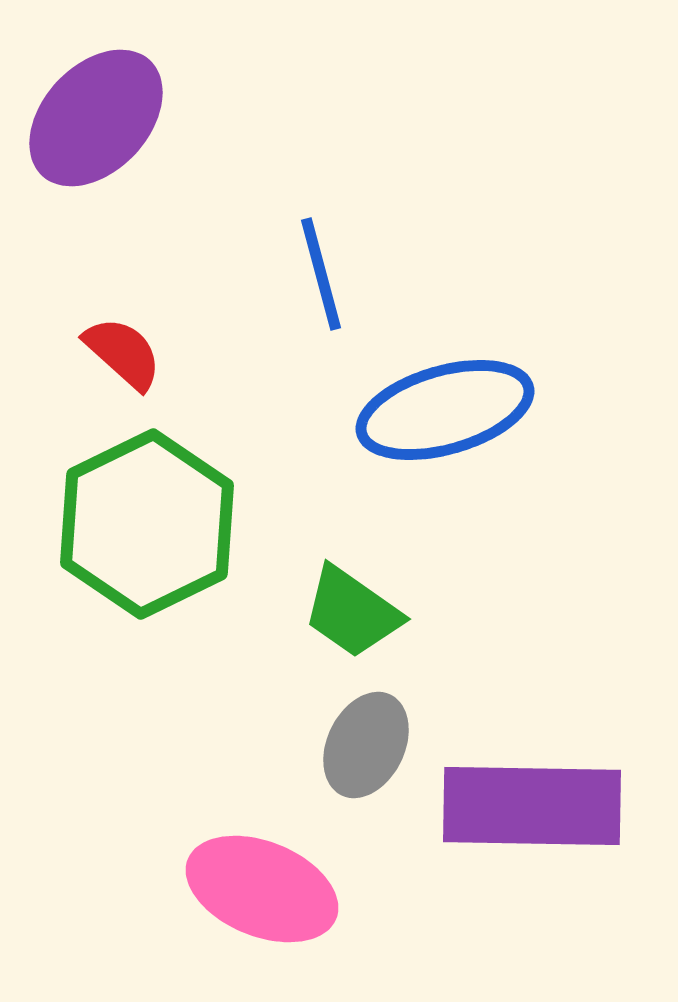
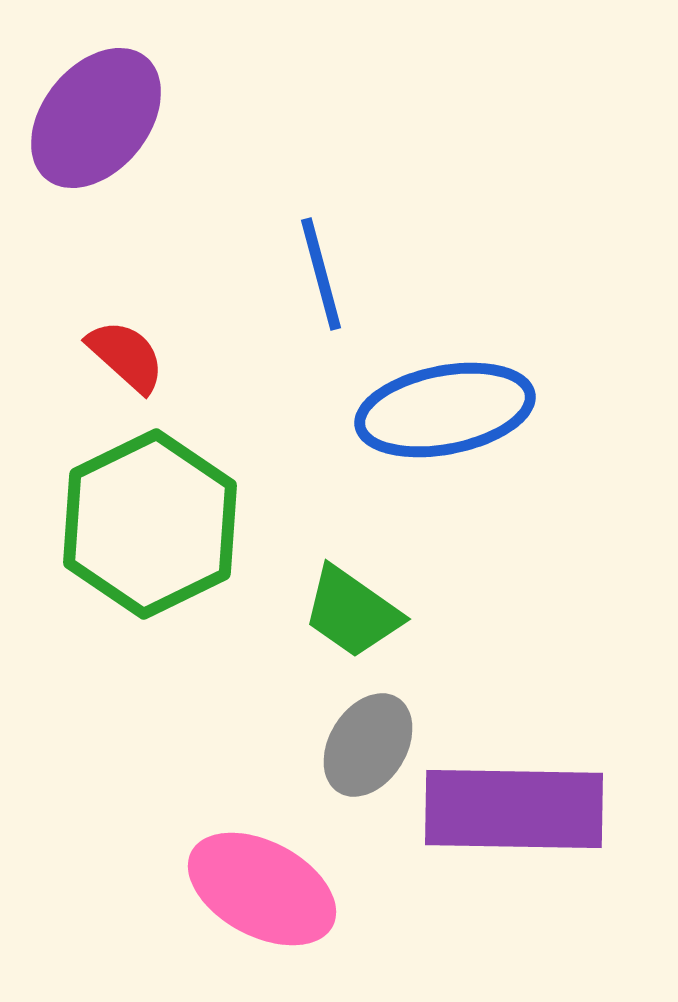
purple ellipse: rotated 4 degrees counterclockwise
red semicircle: moved 3 px right, 3 px down
blue ellipse: rotated 5 degrees clockwise
green hexagon: moved 3 px right
gray ellipse: moved 2 px right; rotated 6 degrees clockwise
purple rectangle: moved 18 px left, 3 px down
pink ellipse: rotated 6 degrees clockwise
